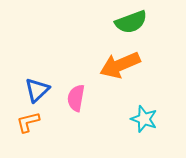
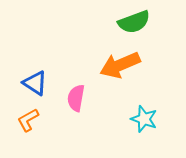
green semicircle: moved 3 px right
blue triangle: moved 2 px left, 7 px up; rotated 44 degrees counterclockwise
orange L-shape: moved 2 px up; rotated 15 degrees counterclockwise
